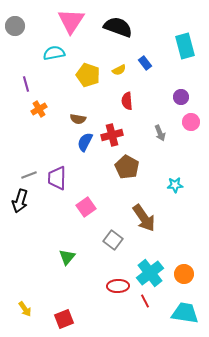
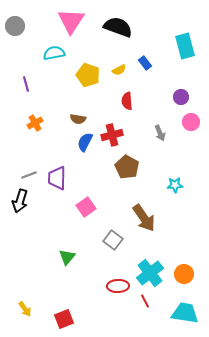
orange cross: moved 4 px left, 14 px down
